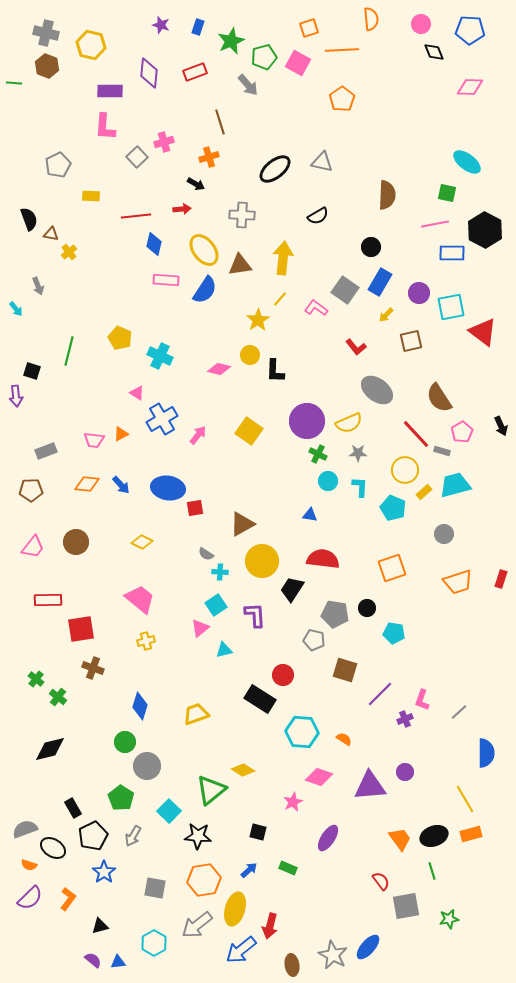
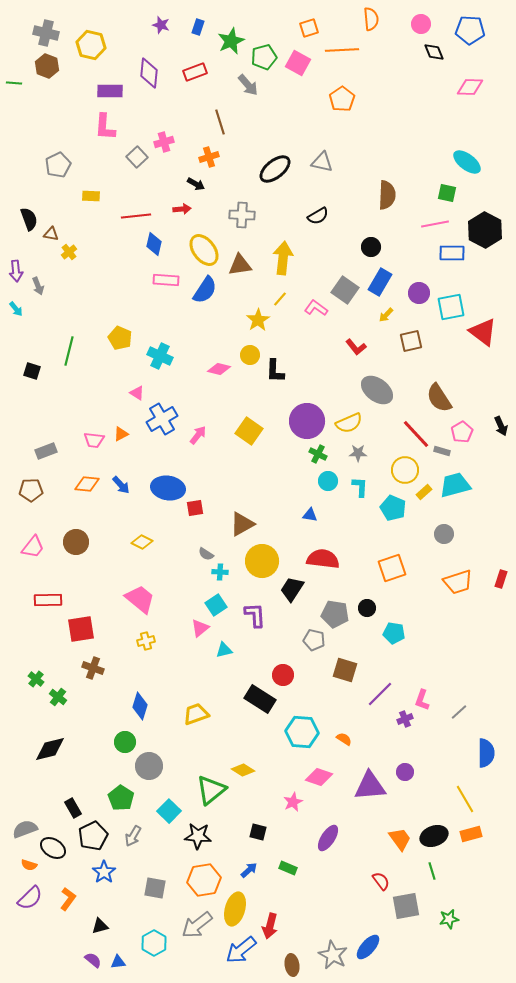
purple arrow at (16, 396): moved 125 px up
gray circle at (147, 766): moved 2 px right
